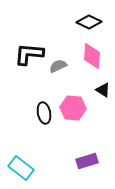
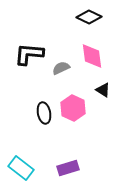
black diamond: moved 5 px up
pink diamond: rotated 12 degrees counterclockwise
gray semicircle: moved 3 px right, 2 px down
pink hexagon: rotated 20 degrees clockwise
purple rectangle: moved 19 px left, 7 px down
